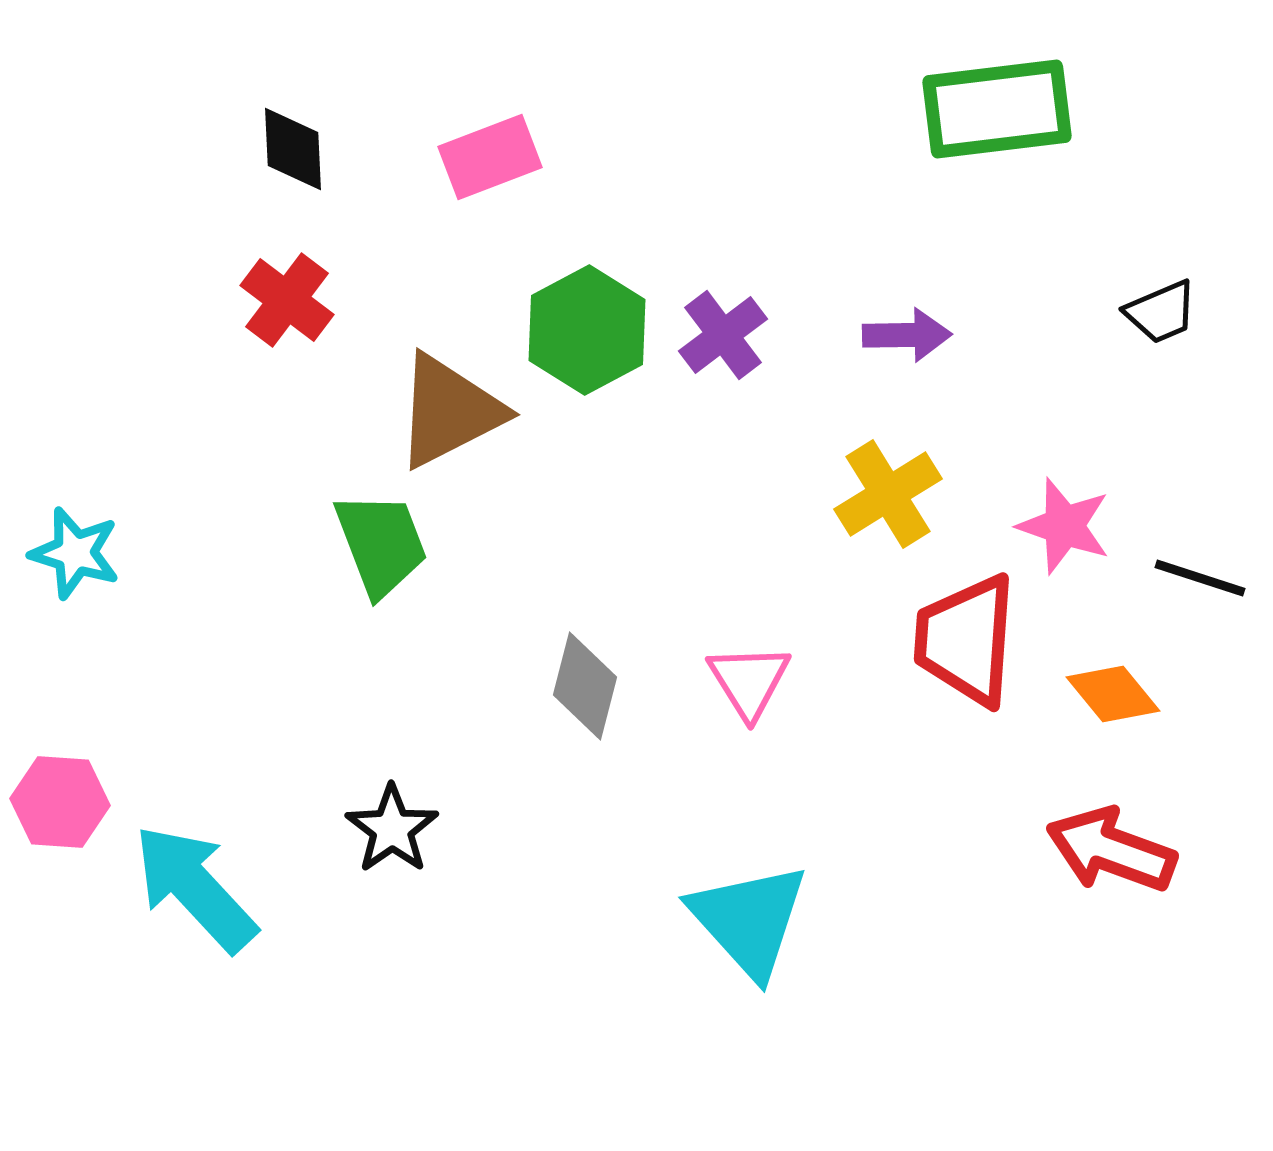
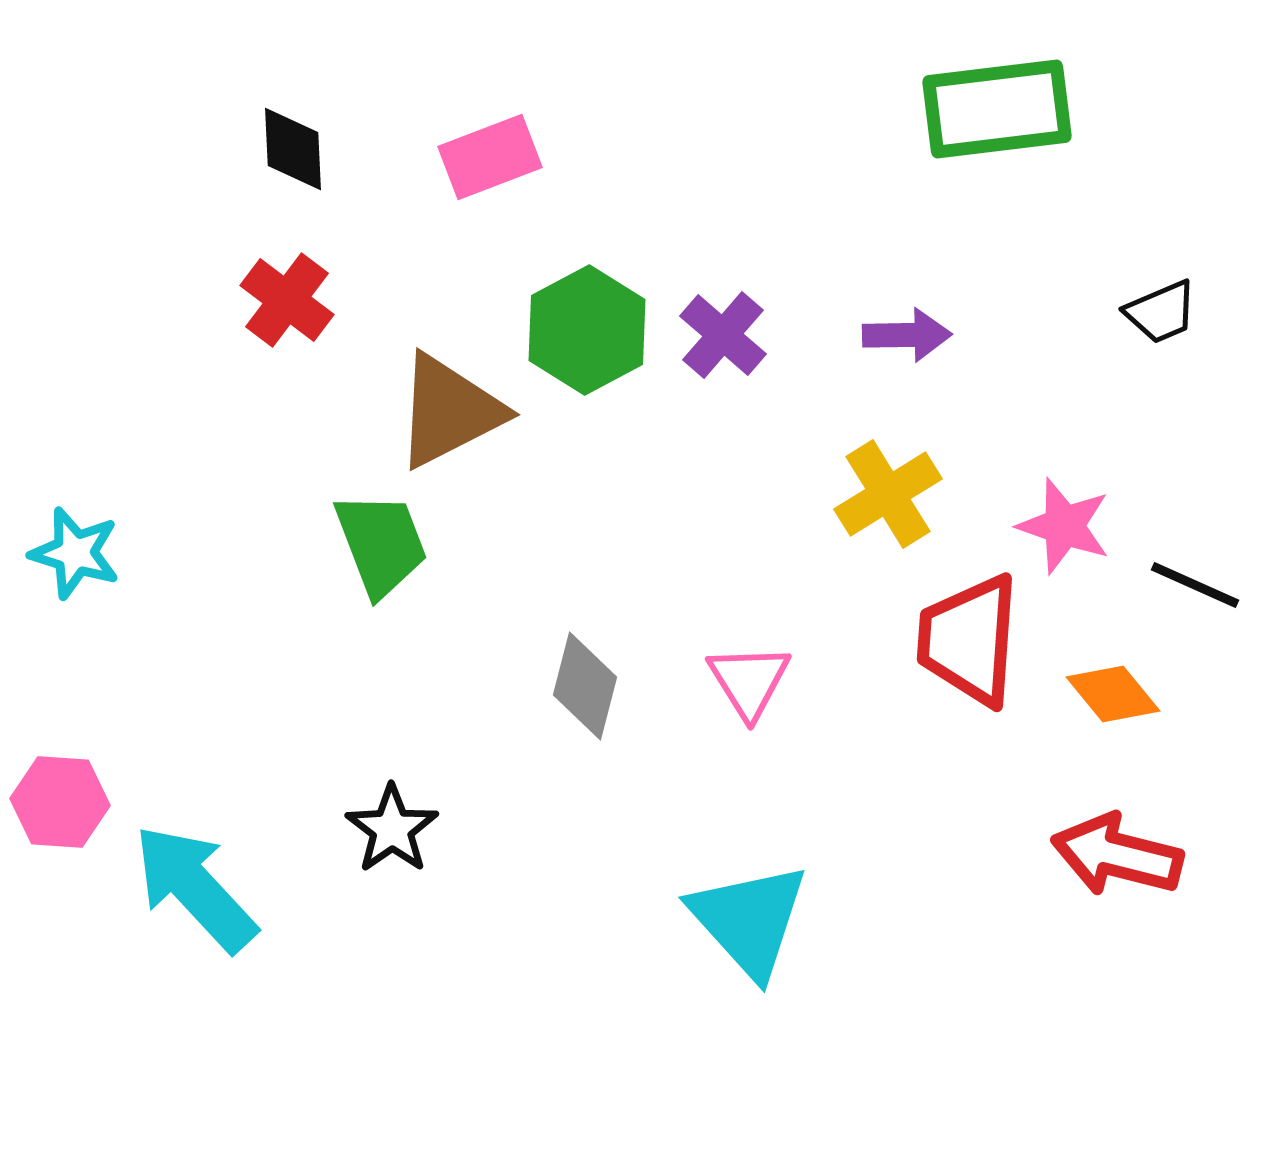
purple cross: rotated 12 degrees counterclockwise
black line: moved 5 px left, 7 px down; rotated 6 degrees clockwise
red trapezoid: moved 3 px right
red arrow: moved 6 px right, 5 px down; rotated 6 degrees counterclockwise
